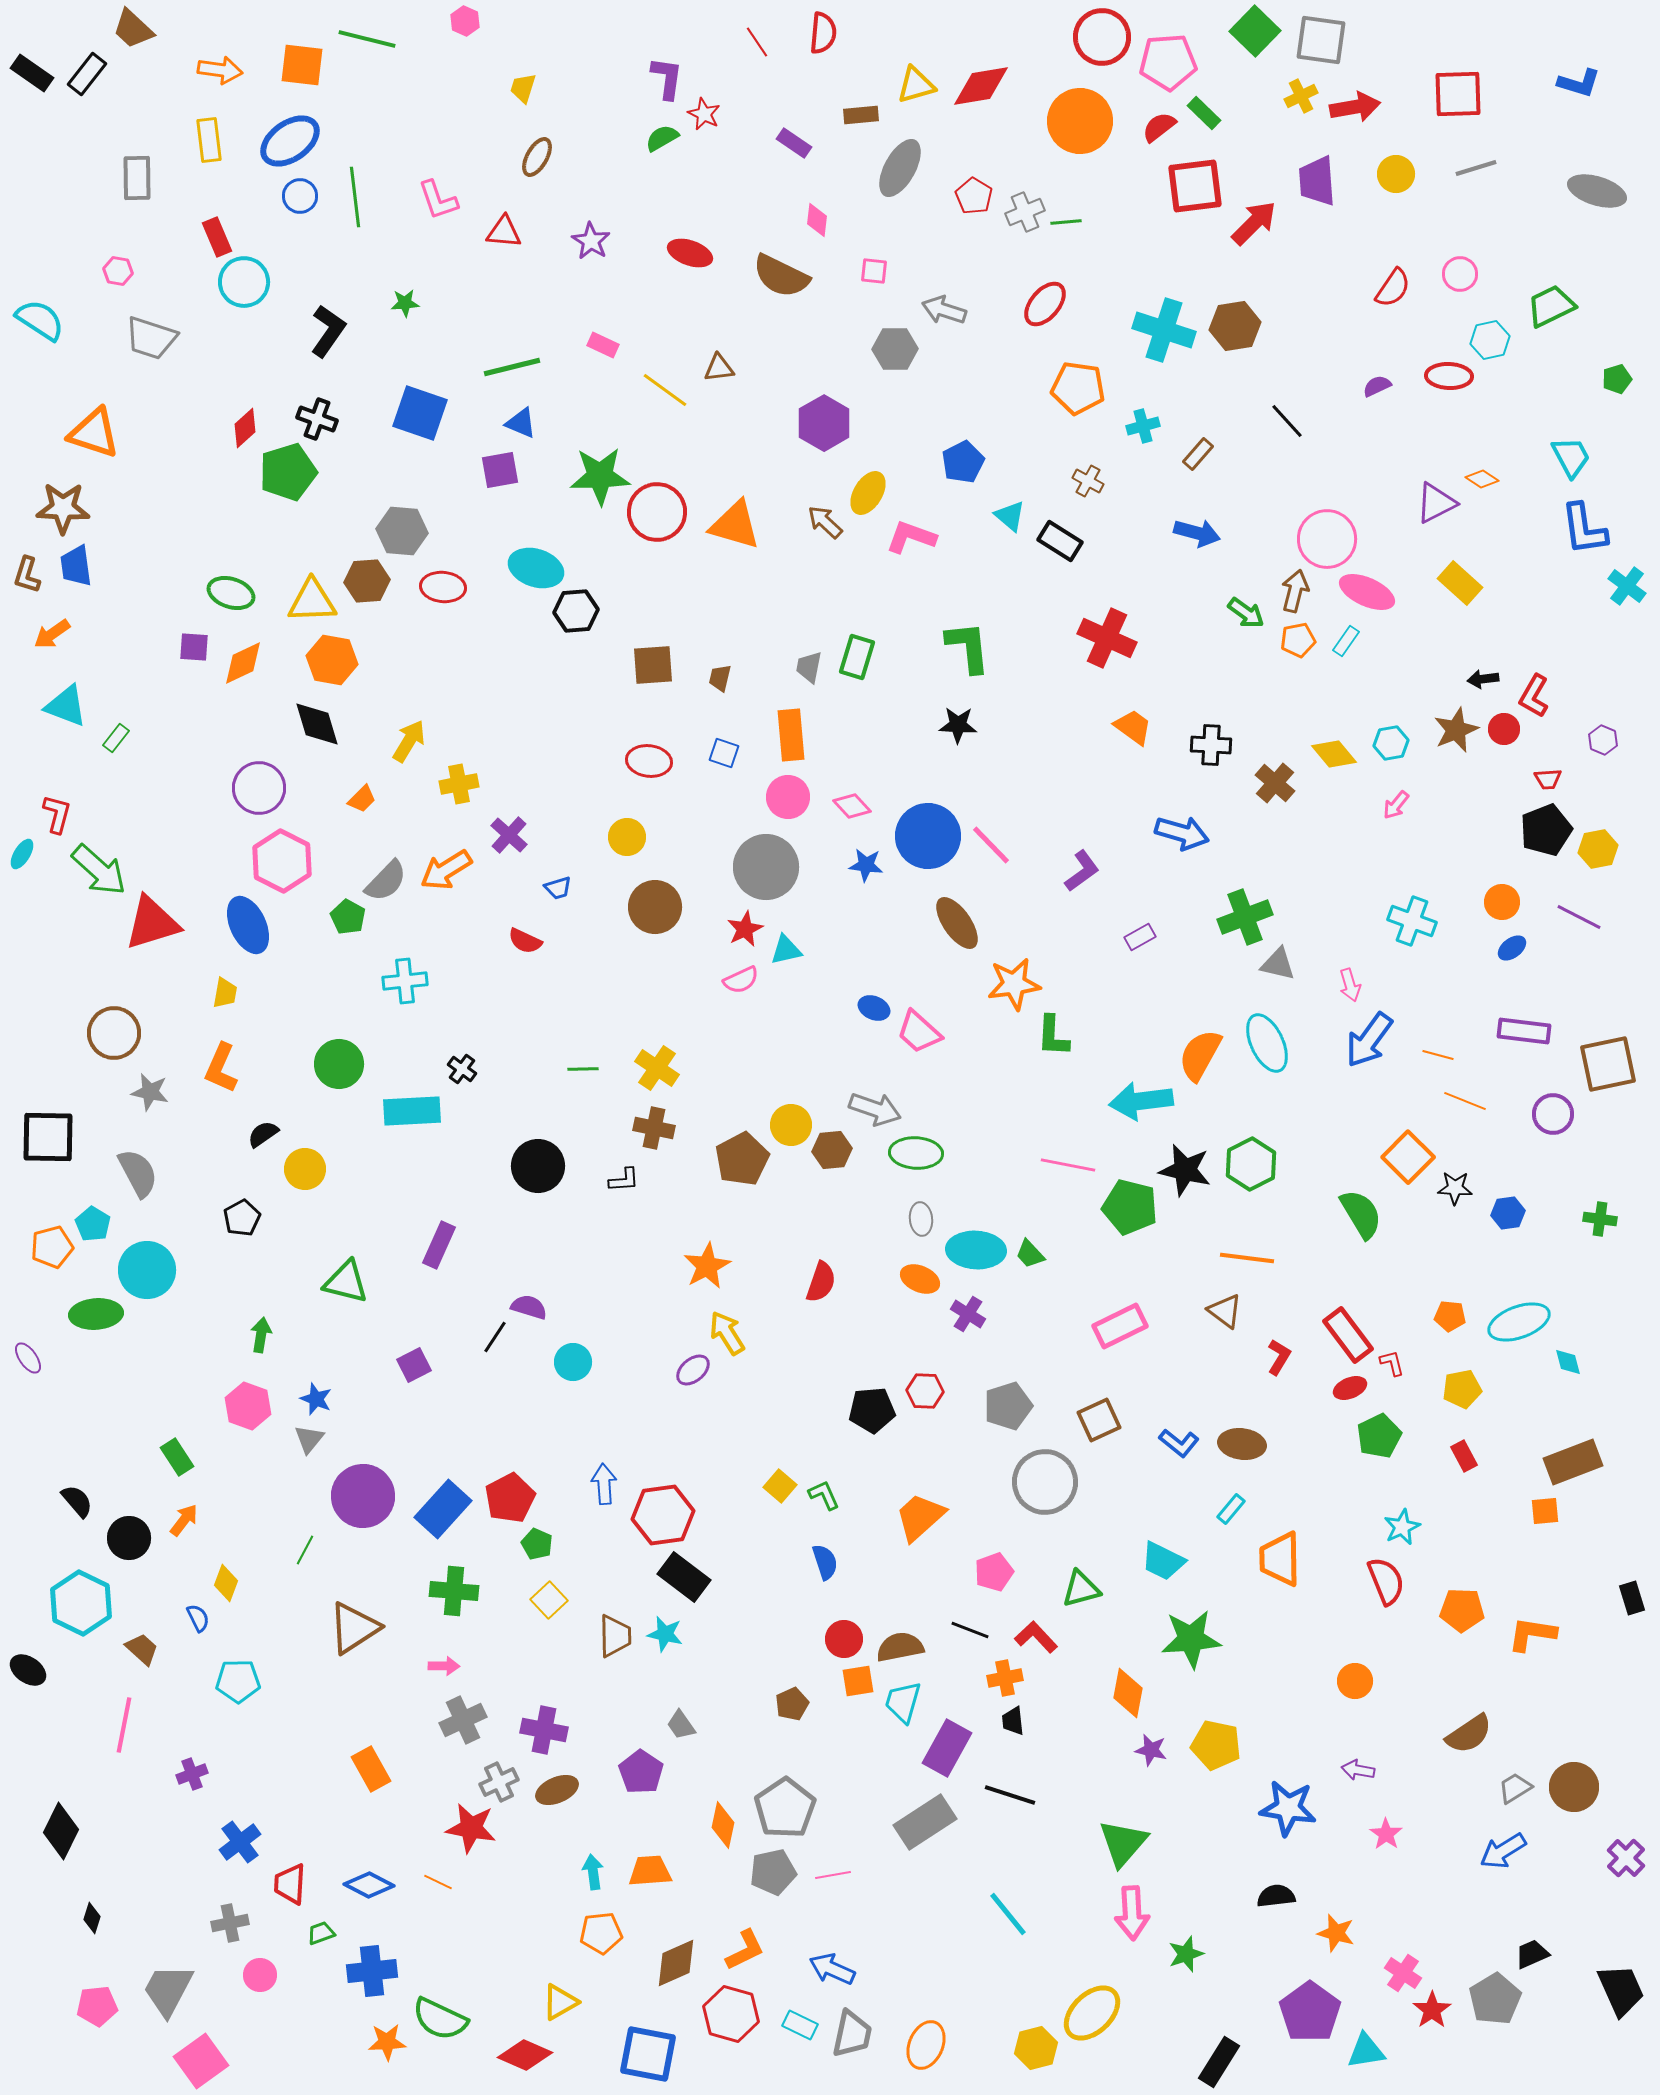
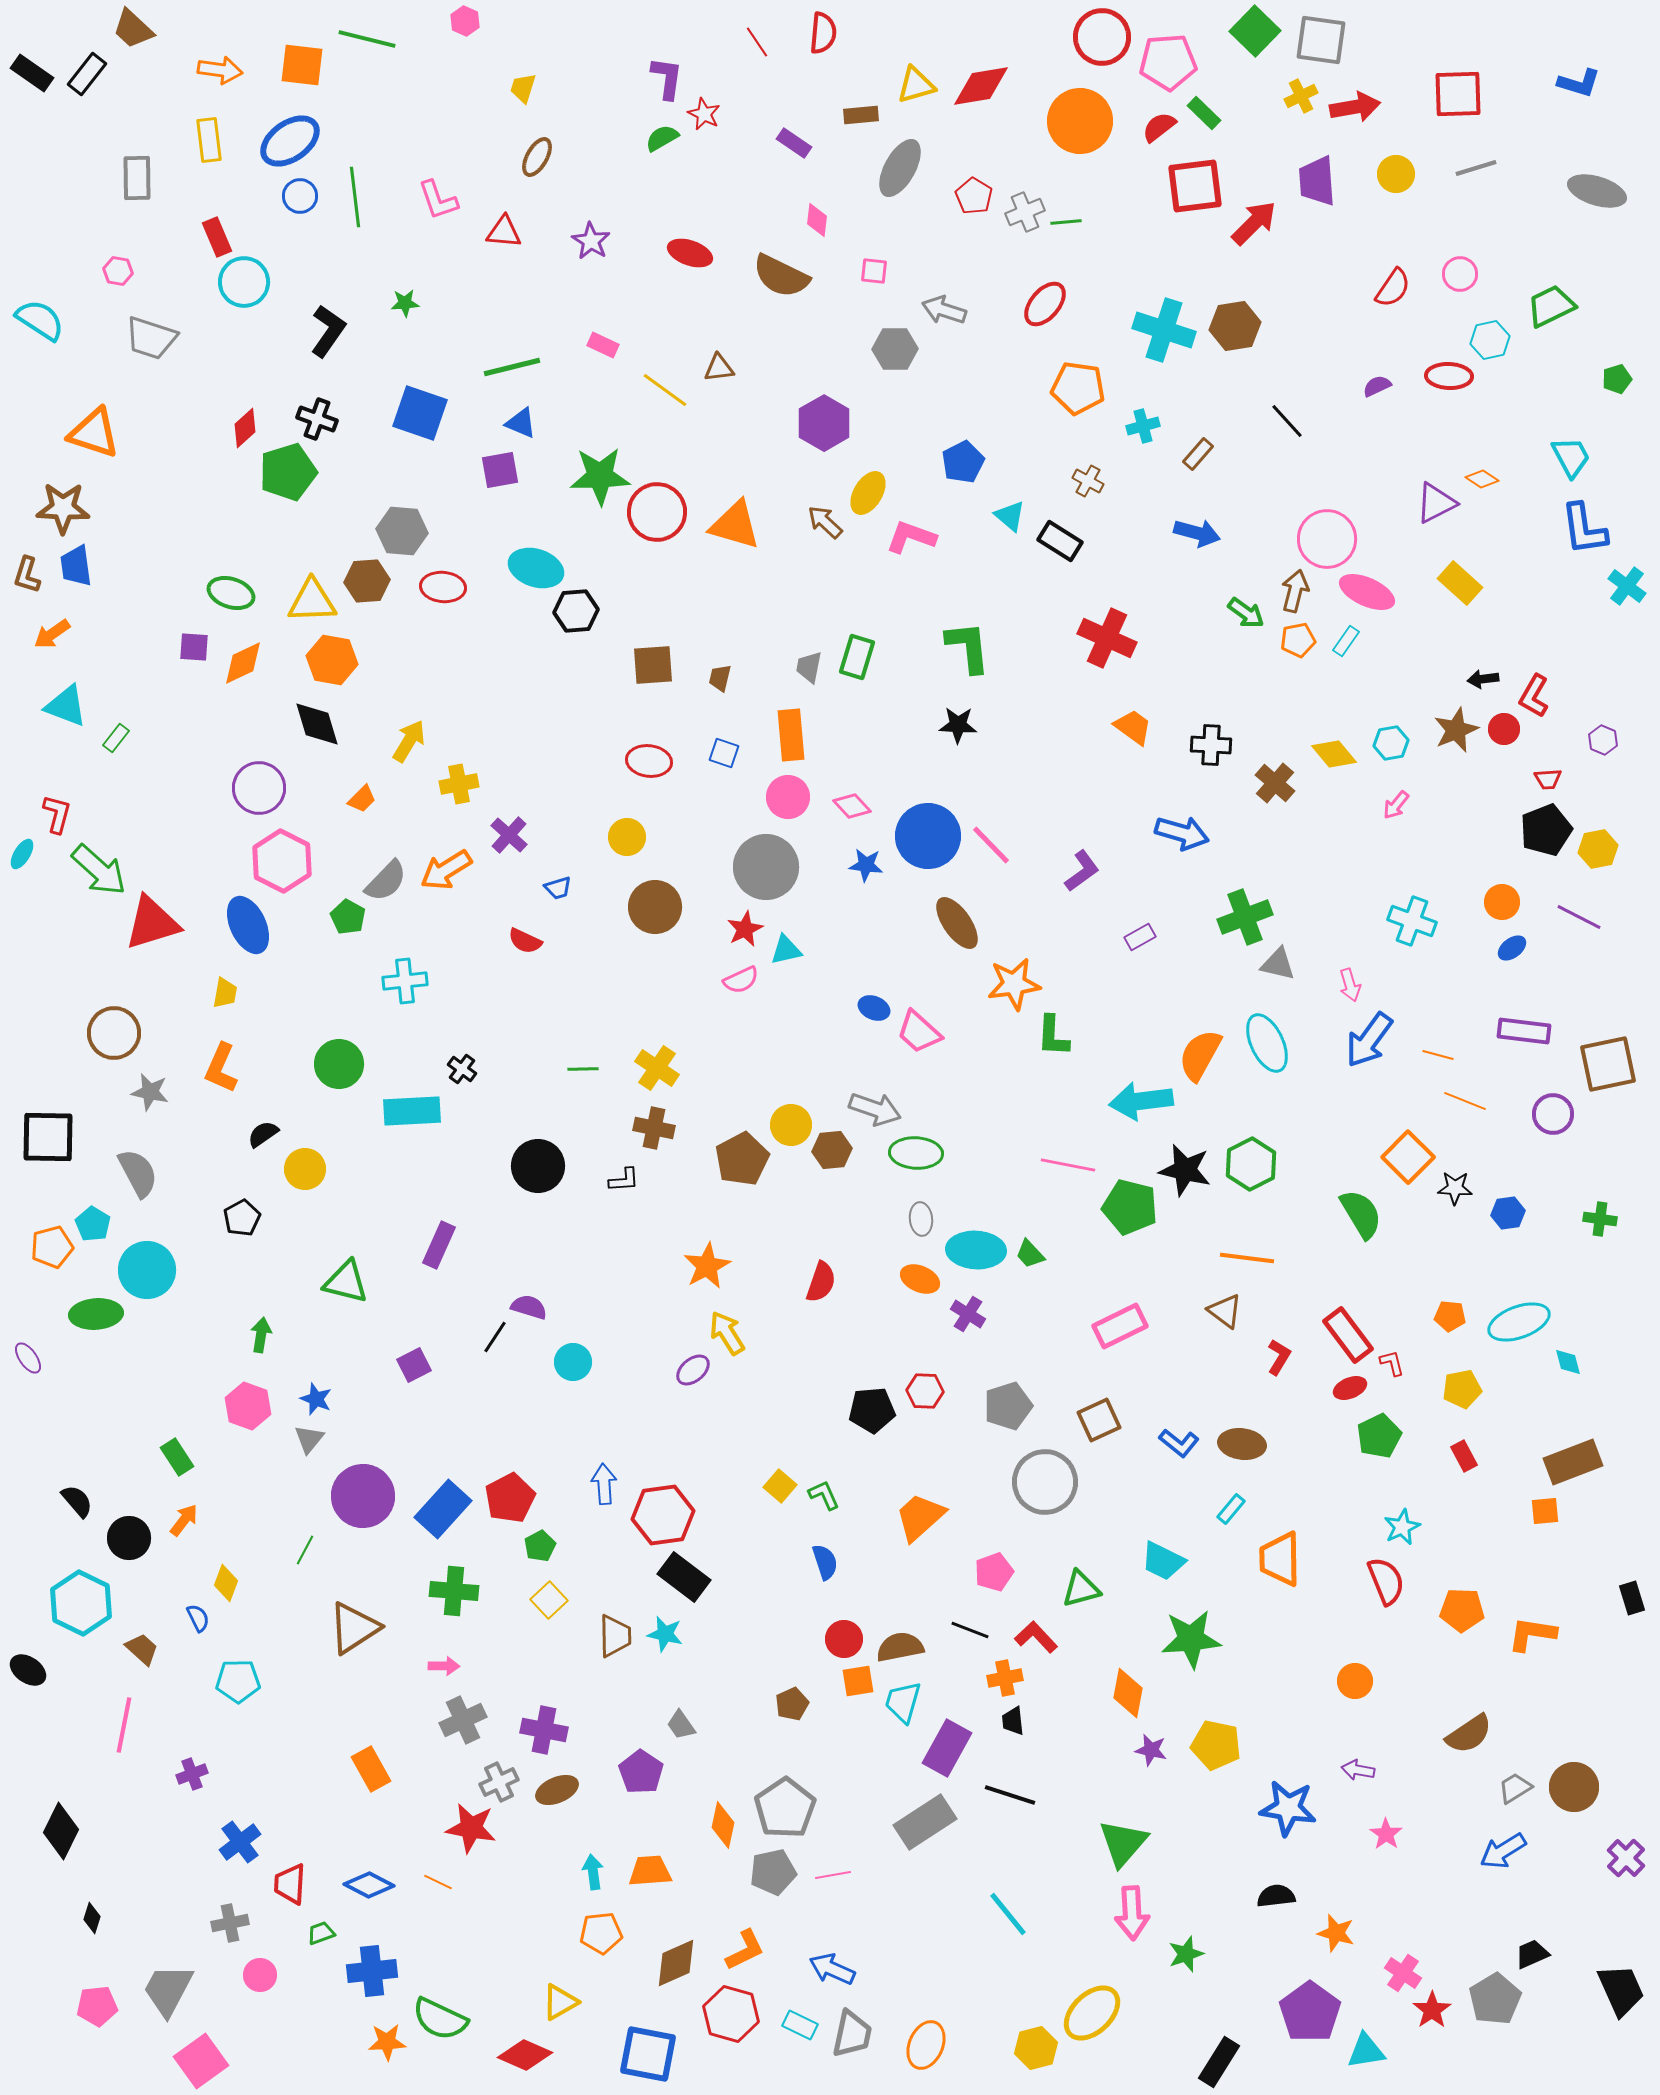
green pentagon at (537, 1544): moved 3 px right, 2 px down; rotated 20 degrees clockwise
